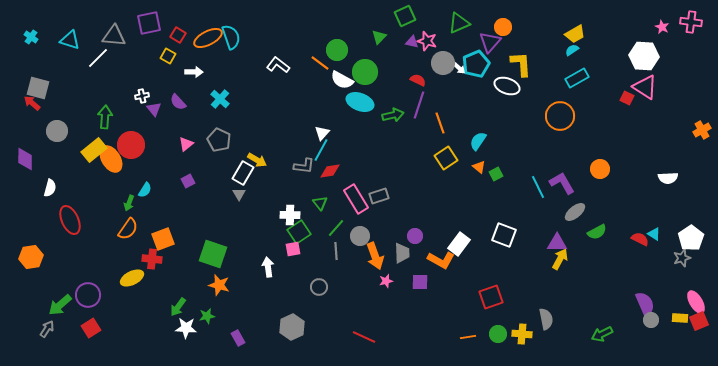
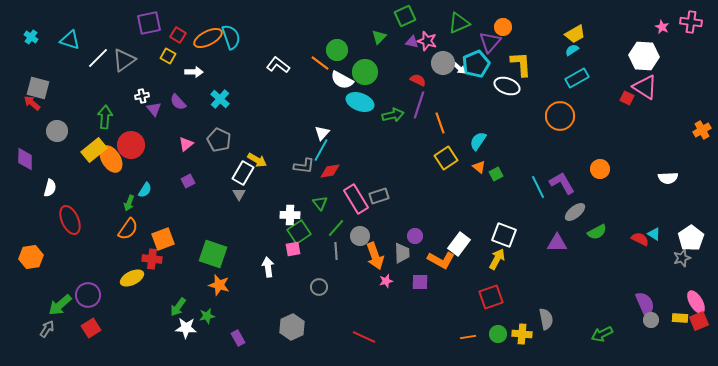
gray triangle at (114, 36): moved 10 px right, 24 px down; rotated 40 degrees counterclockwise
yellow arrow at (560, 259): moved 63 px left
